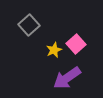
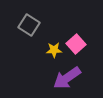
gray square: rotated 15 degrees counterclockwise
yellow star: rotated 21 degrees clockwise
